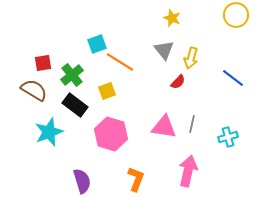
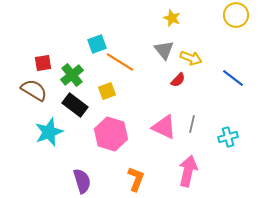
yellow arrow: rotated 85 degrees counterclockwise
red semicircle: moved 2 px up
pink triangle: rotated 16 degrees clockwise
